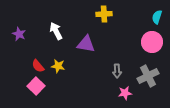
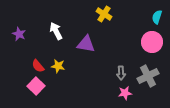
yellow cross: rotated 35 degrees clockwise
gray arrow: moved 4 px right, 2 px down
